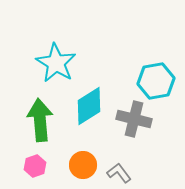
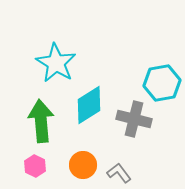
cyan hexagon: moved 6 px right, 2 px down
cyan diamond: moved 1 px up
green arrow: moved 1 px right, 1 px down
pink hexagon: rotated 15 degrees counterclockwise
